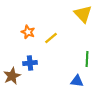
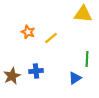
yellow triangle: rotated 42 degrees counterclockwise
blue cross: moved 6 px right, 8 px down
blue triangle: moved 2 px left, 3 px up; rotated 40 degrees counterclockwise
